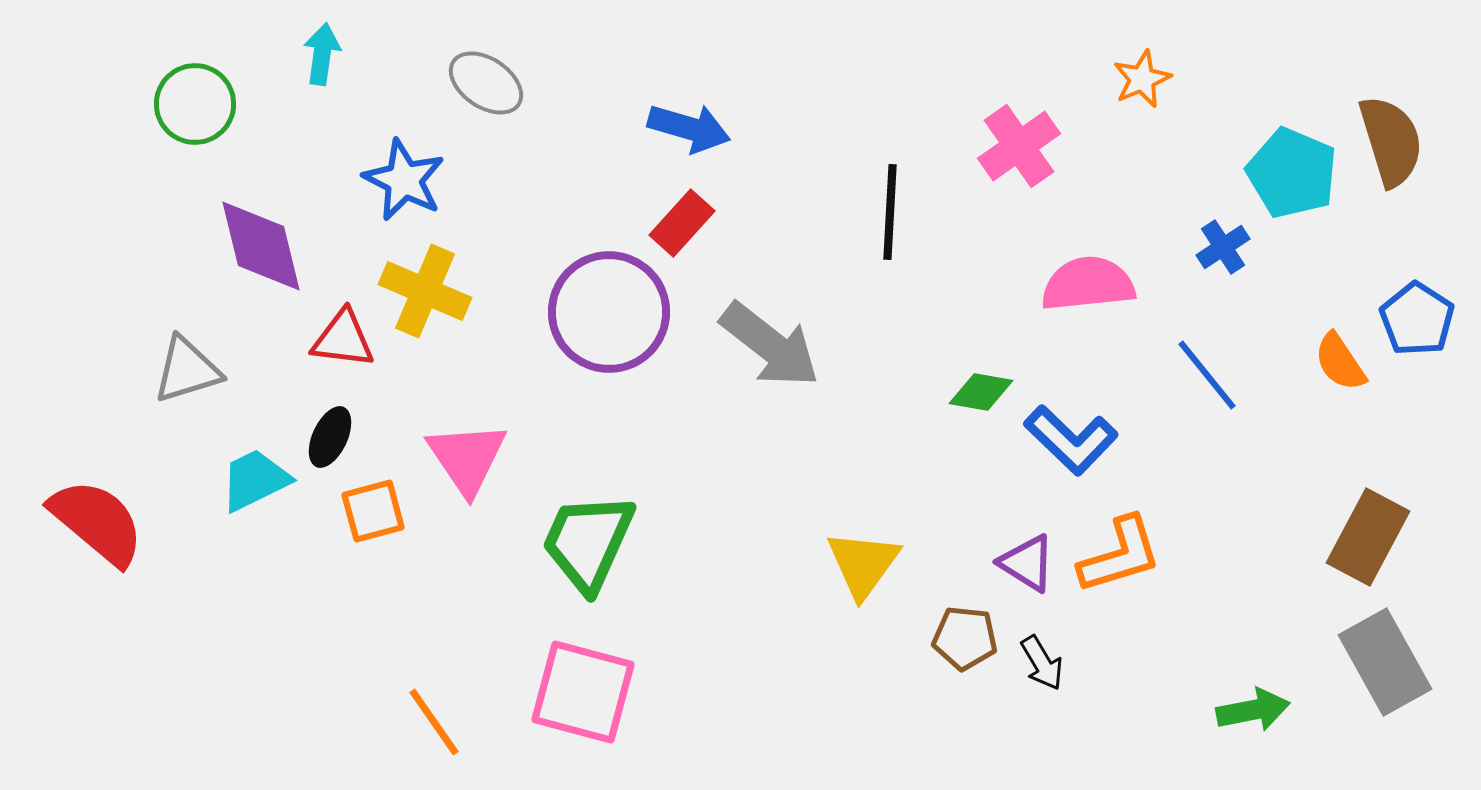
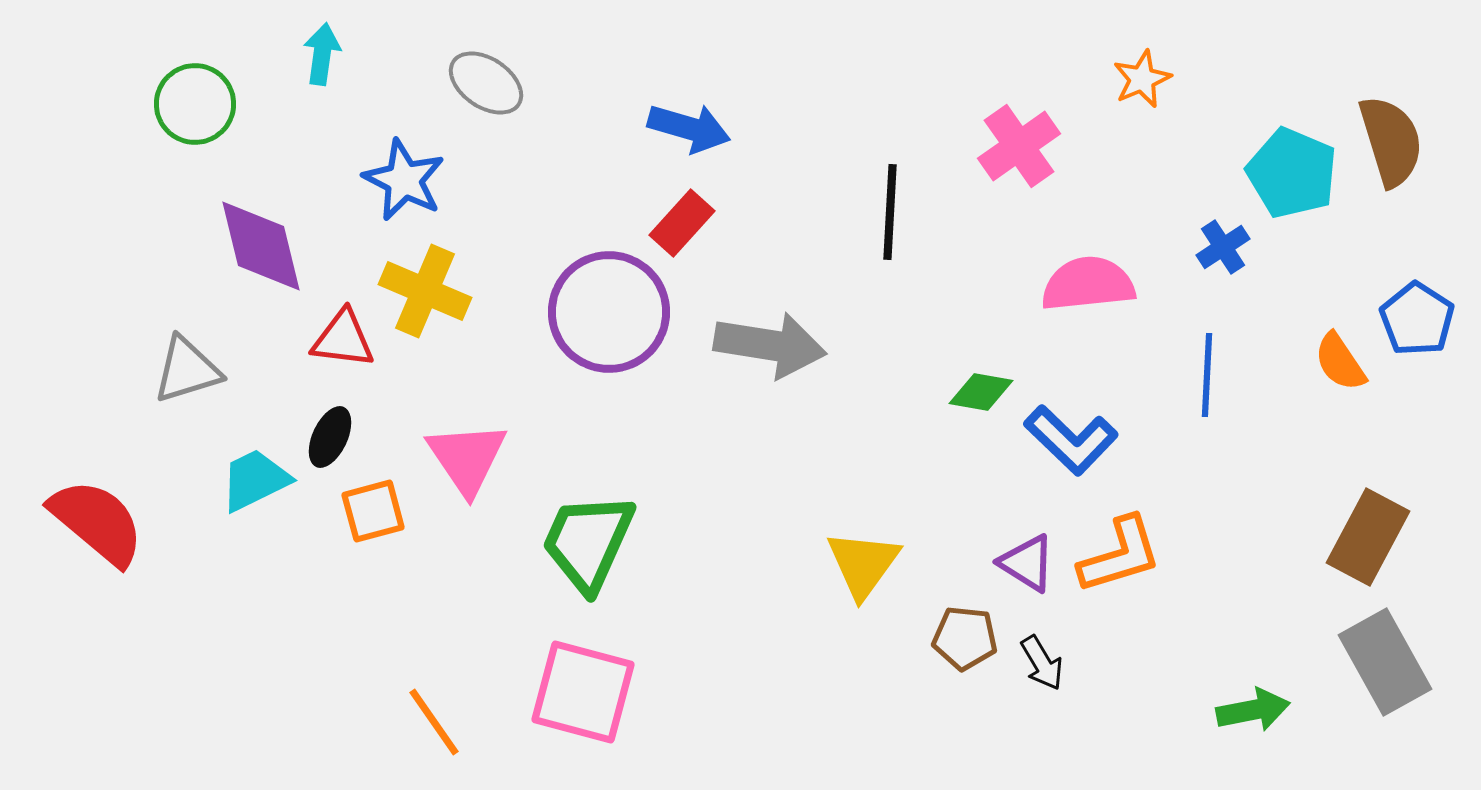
gray arrow: rotated 29 degrees counterclockwise
blue line: rotated 42 degrees clockwise
